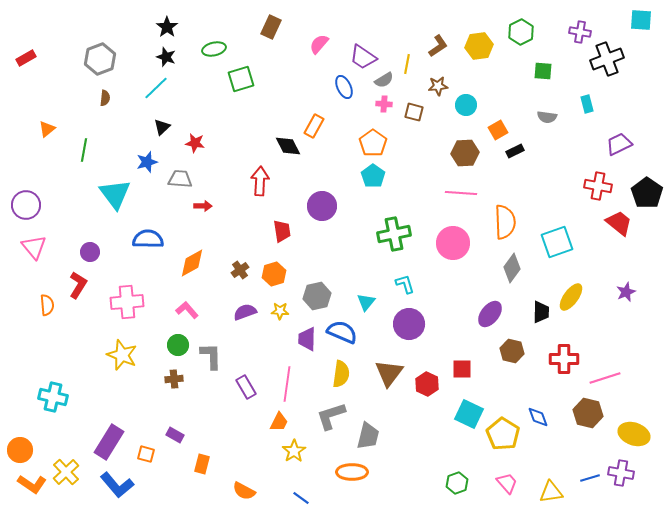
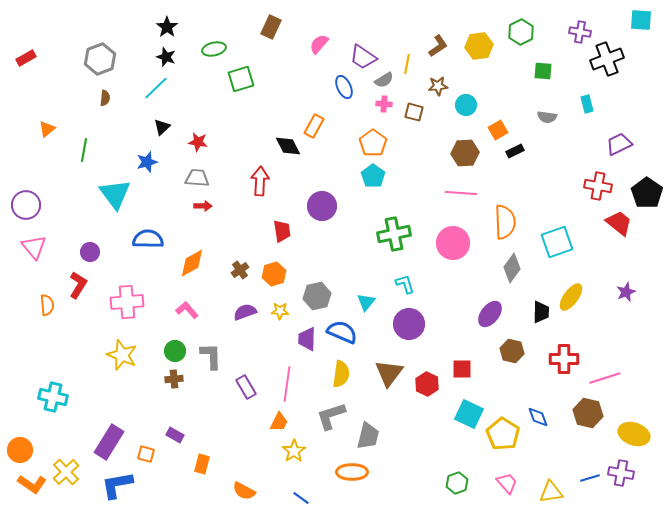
red star at (195, 143): moved 3 px right, 1 px up
gray trapezoid at (180, 179): moved 17 px right, 1 px up
green circle at (178, 345): moved 3 px left, 6 px down
blue L-shape at (117, 485): rotated 120 degrees clockwise
